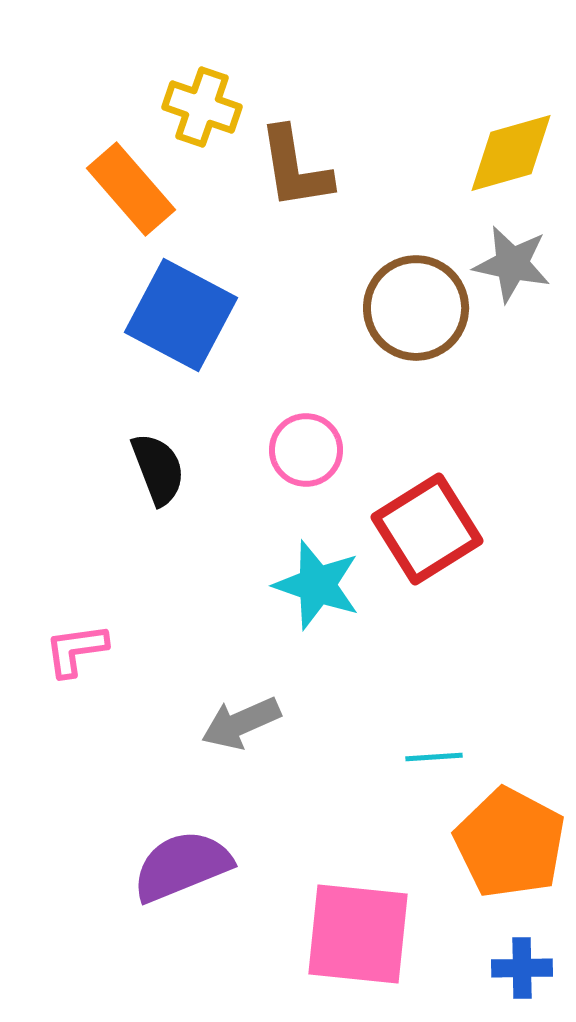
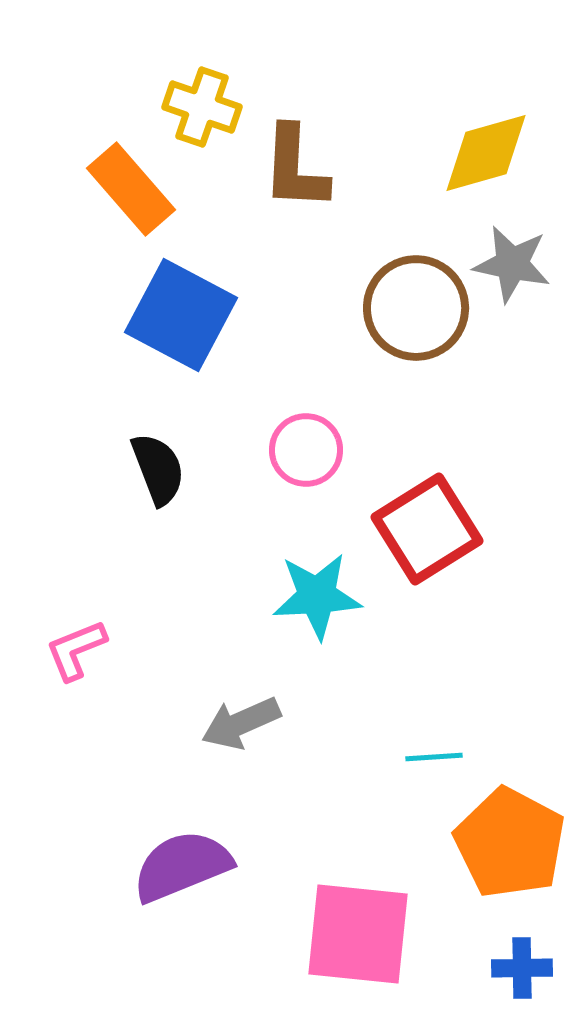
yellow diamond: moved 25 px left
brown L-shape: rotated 12 degrees clockwise
cyan star: moved 11 px down; rotated 22 degrees counterclockwise
pink L-shape: rotated 14 degrees counterclockwise
